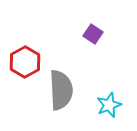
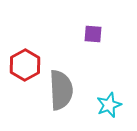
purple square: rotated 30 degrees counterclockwise
red hexagon: moved 3 px down
